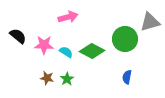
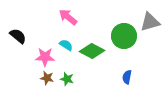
pink arrow: rotated 126 degrees counterclockwise
green circle: moved 1 px left, 3 px up
pink star: moved 1 px right, 12 px down
cyan semicircle: moved 7 px up
green star: rotated 24 degrees counterclockwise
